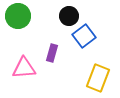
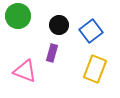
black circle: moved 10 px left, 9 px down
blue square: moved 7 px right, 5 px up
pink triangle: moved 1 px right, 3 px down; rotated 25 degrees clockwise
yellow rectangle: moved 3 px left, 9 px up
